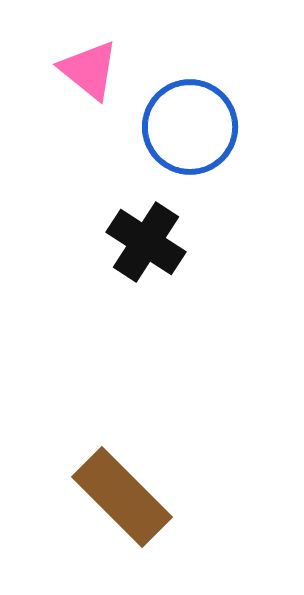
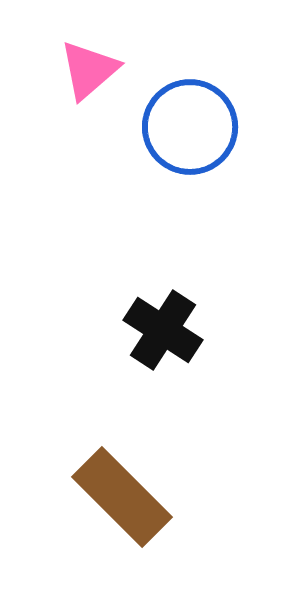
pink triangle: rotated 40 degrees clockwise
black cross: moved 17 px right, 88 px down
